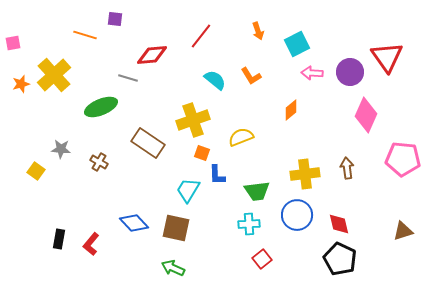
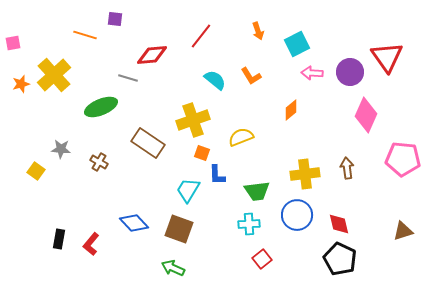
brown square at (176, 228): moved 3 px right, 1 px down; rotated 8 degrees clockwise
